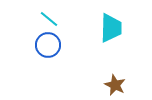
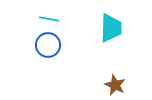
cyan line: rotated 30 degrees counterclockwise
